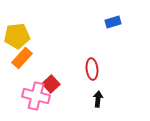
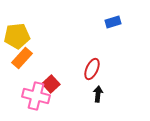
red ellipse: rotated 30 degrees clockwise
black arrow: moved 5 px up
